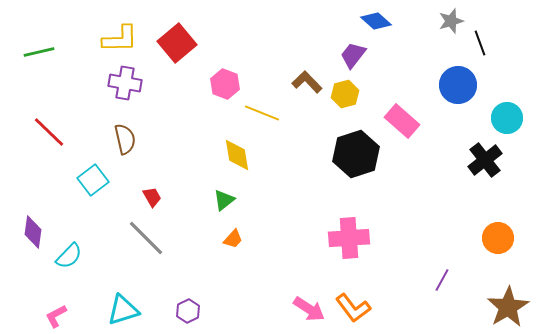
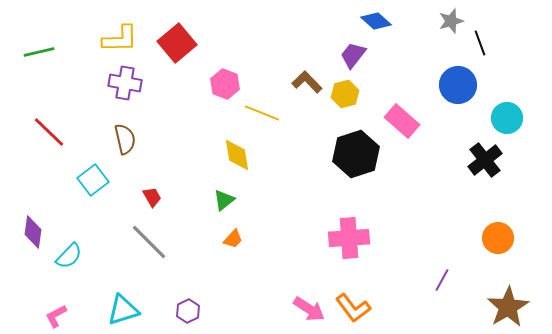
gray line: moved 3 px right, 4 px down
